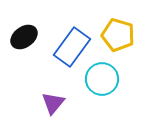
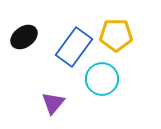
yellow pentagon: moved 2 px left; rotated 16 degrees counterclockwise
blue rectangle: moved 2 px right
